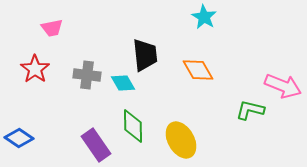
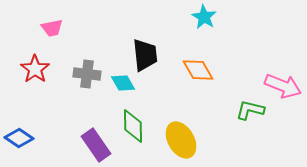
gray cross: moved 1 px up
